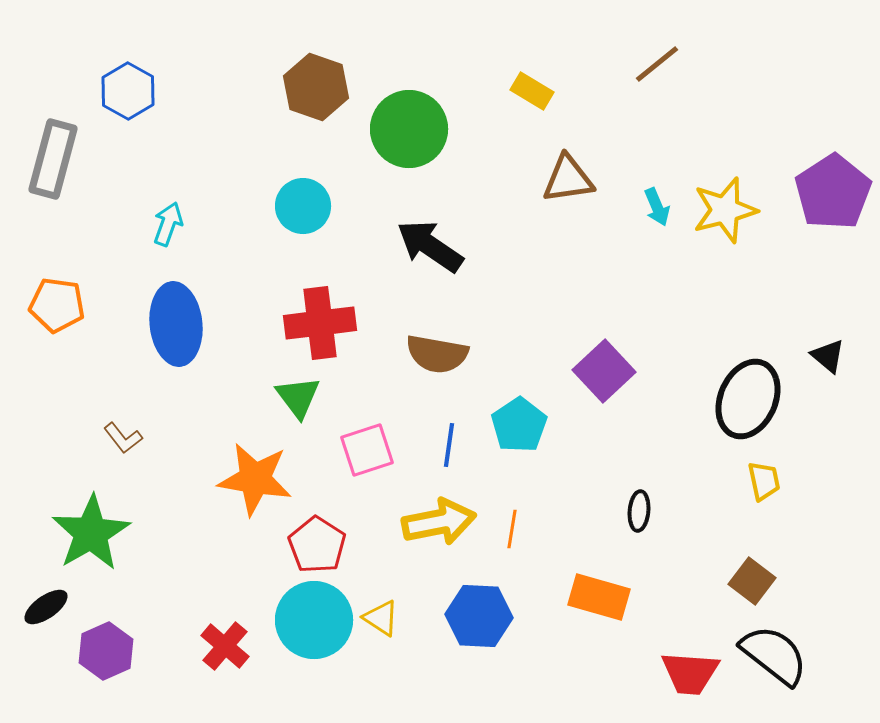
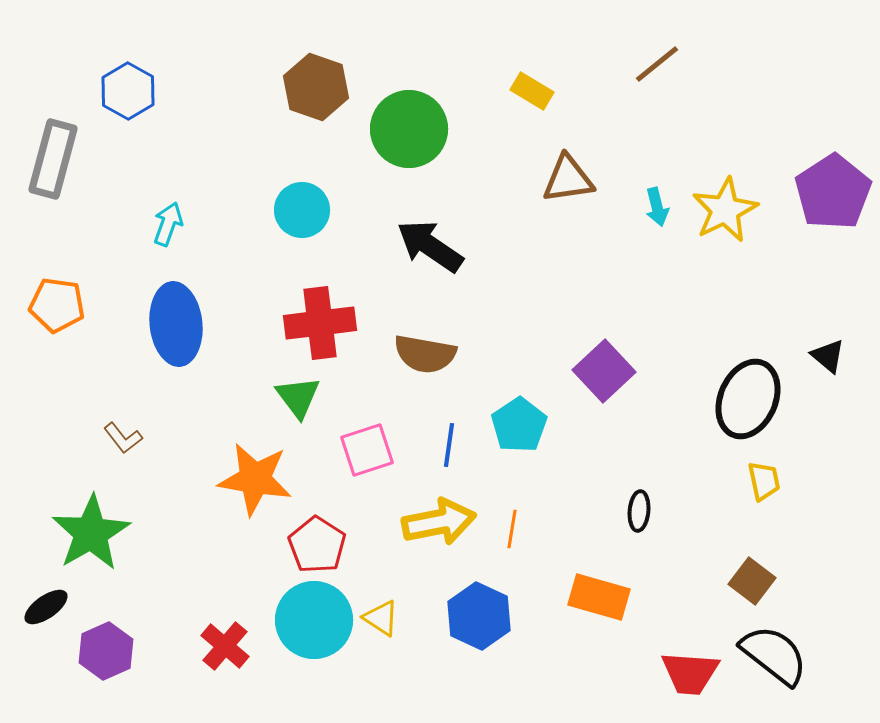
cyan circle at (303, 206): moved 1 px left, 4 px down
cyan arrow at (657, 207): rotated 9 degrees clockwise
yellow star at (725, 210): rotated 12 degrees counterclockwise
brown semicircle at (437, 354): moved 12 px left
blue hexagon at (479, 616): rotated 22 degrees clockwise
